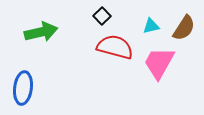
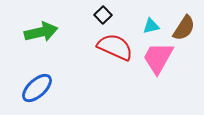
black square: moved 1 px right, 1 px up
red semicircle: rotated 9 degrees clockwise
pink trapezoid: moved 1 px left, 5 px up
blue ellipse: moved 14 px right; rotated 40 degrees clockwise
